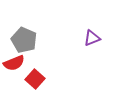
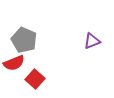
purple triangle: moved 3 px down
